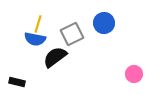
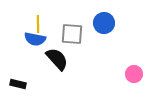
yellow line: rotated 18 degrees counterclockwise
gray square: rotated 30 degrees clockwise
black semicircle: moved 2 px right, 2 px down; rotated 85 degrees clockwise
black rectangle: moved 1 px right, 2 px down
